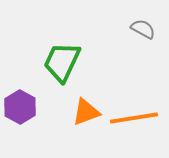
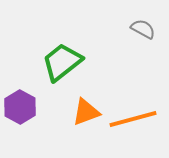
green trapezoid: rotated 27 degrees clockwise
orange line: moved 1 px left, 1 px down; rotated 6 degrees counterclockwise
